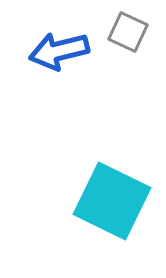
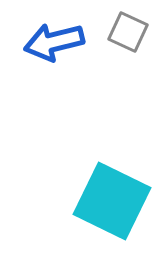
blue arrow: moved 5 px left, 9 px up
